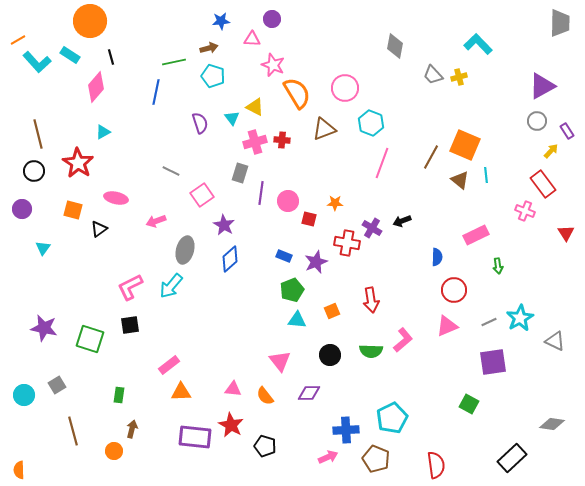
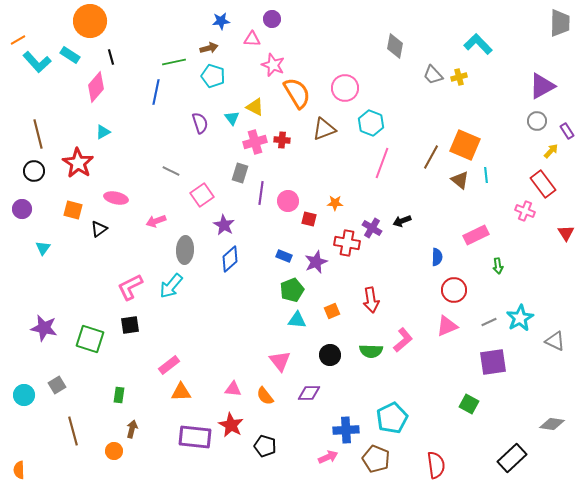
gray ellipse at (185, 250): rotated 12 degrees counterclockwise
